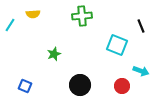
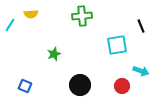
yellow semicircle: moved 2 px left
cyan square: rotated 30 degrees counterclockwise
